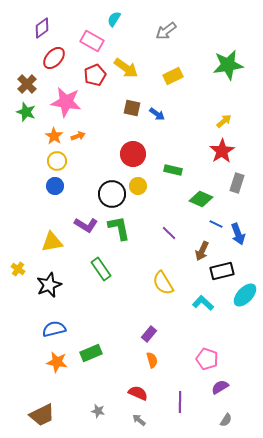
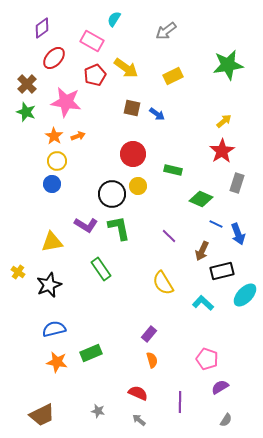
blue circle at (55, 186): moved 3 px left, 2 px up
purple line at (169, 233): moved 3 px down
yellow cross at (18, 269): moved 3 px down
